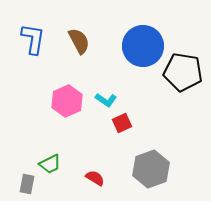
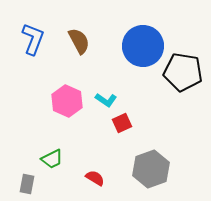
blue L-shape: rotated 12 degrees clockwise
pink hexagon: rotated 12 degrees counterclockwise
green trapezoid: moved 2 px right, 5 px up
